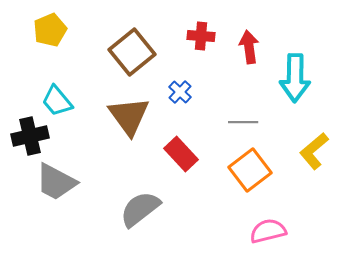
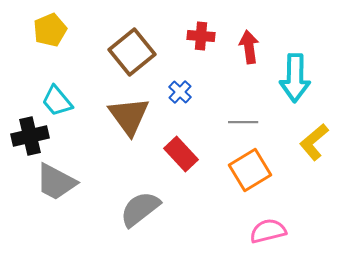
yellow L-shape: moved 9 px up
orange square: rotated 6 degrees clockwise
